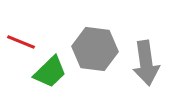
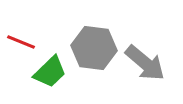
gray hexagon: moved 1 px left, 1 px up
gray arrow: moved 1 px left; rotated 42 degrees counterclockwise
